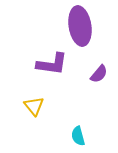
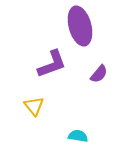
purple ellipse: rotated 6 degrees counterclockwise
purple L-shape: rotated 28 degrees counterclockwise
cyan semicircle: rotated 114 degrees clockwise
